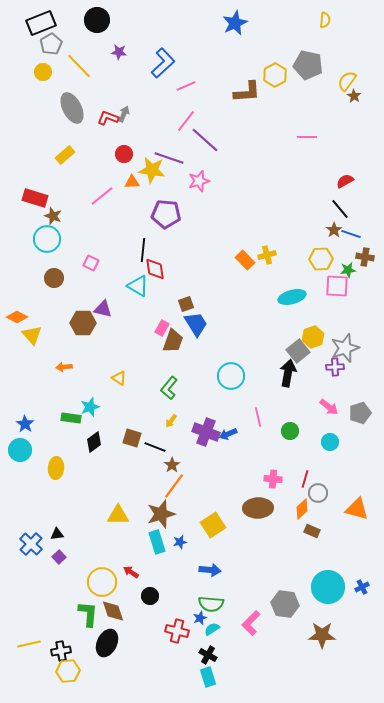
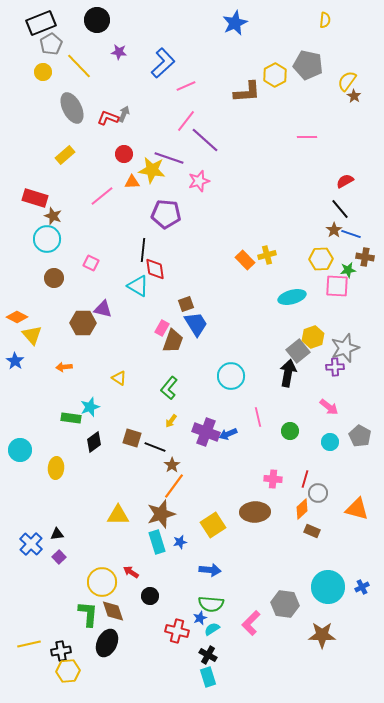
gray pentagon at (360, 413): moved 23 px down; rotated 25 degrees counterclockwise
blue star at (25, 424): moved 10 px left, 63 px up
brown ellipse at (258, 508): moved 3 px left, 4 px down
